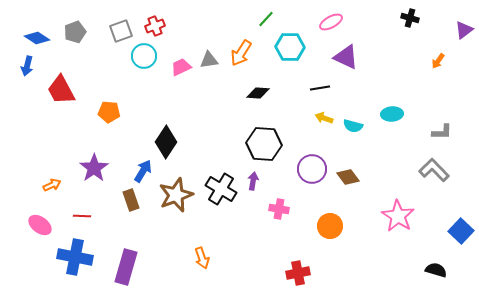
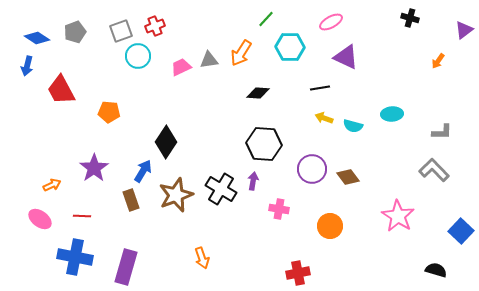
cyan circle at (144, 56): moved 6 px left
pink ellipse at (40, 225): moved 6 px up
